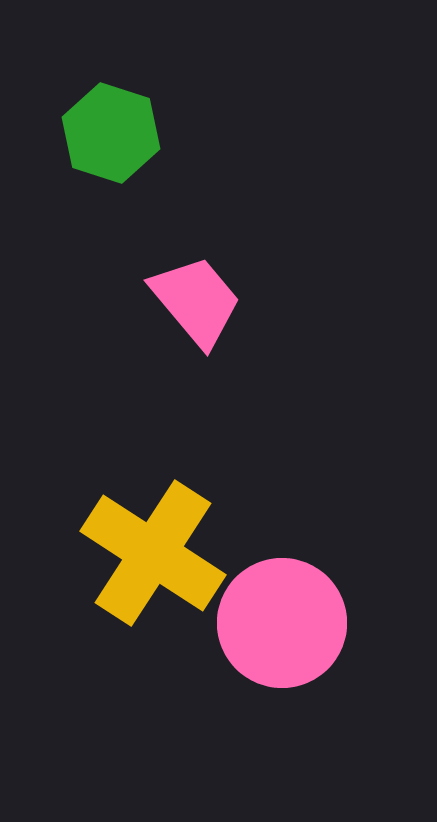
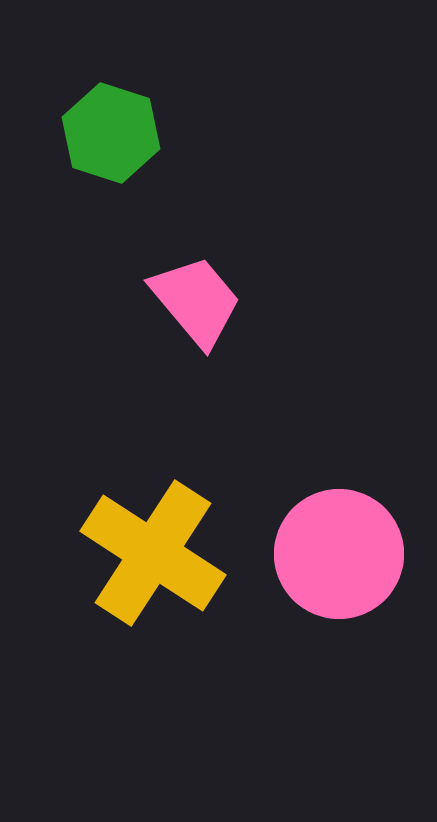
pink circle: moved 57 px right, 69 px up
